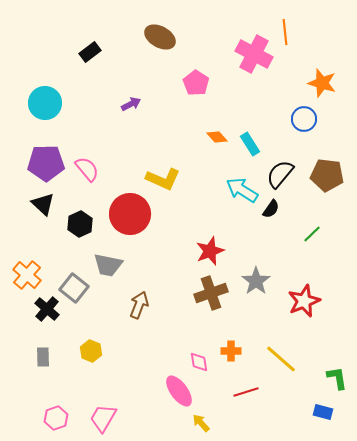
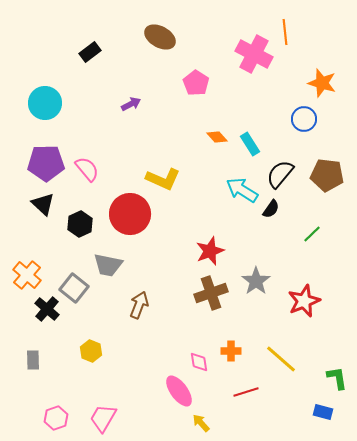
gray rectangle at (43, 357): moved 10 px left, 3 px down
